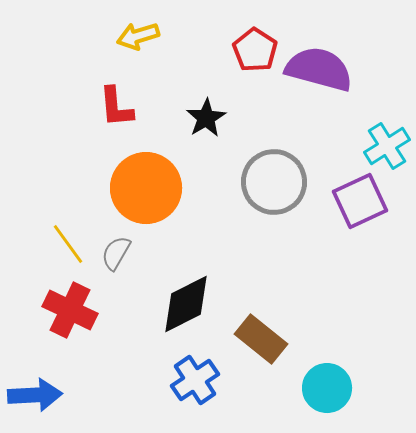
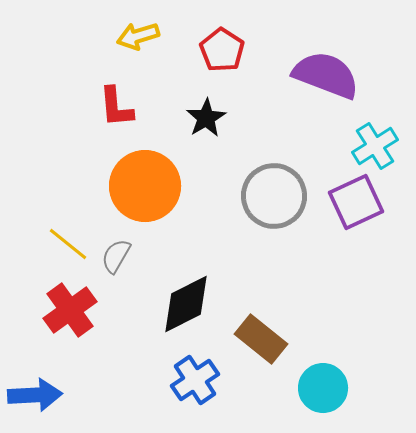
red pentagon: moved 33 px left
purple semicircle: moved 7 px right, 6 px down; rotated 6 degrees clockwise
cyan cross: moved 12 px left
gray circle: moved 14 px down
orange circle: moved 1 px left, 2 px up
purple square: moved 4 px left, 1 px down
yellow line: rotated 15 degrees counterclockwise
gray semicircle: moved 3 px down
red cross: rotated 28 degrees clockwise
cyan circle: moved 4 px left
